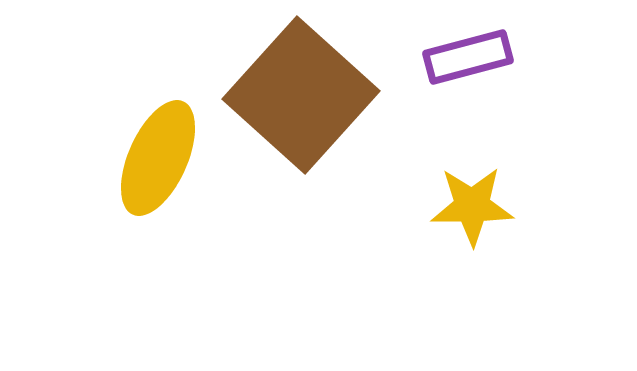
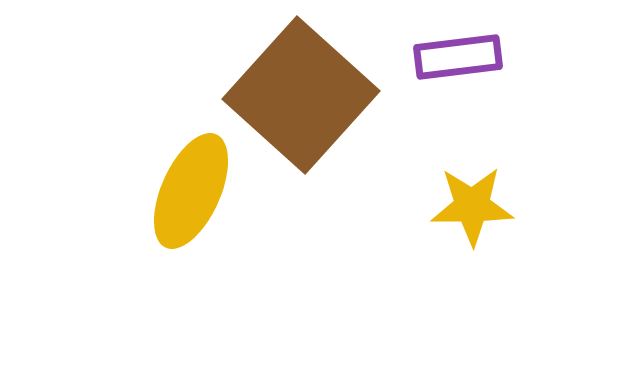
purple rectangle: moved 10 px left; rotated 8 degrees clockwise
yellow ellipse: moved 33 px right, 33 px down
